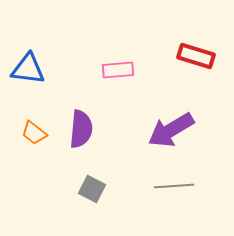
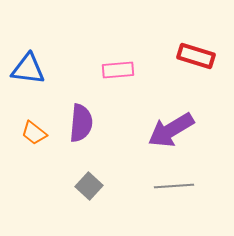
purple semicircle: moved 6 px up
gray square: moved 3 px left, 3 px up; rotated 16 degrees clockwise
